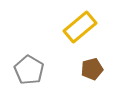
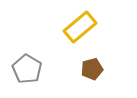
gray pentagon: moved 2 px left, 1 px up
